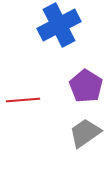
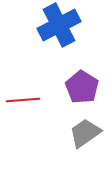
purple pentagon: moved 4 px left, 1 px down
